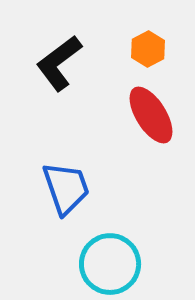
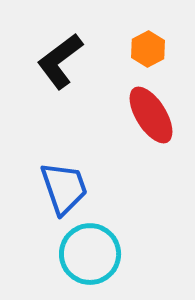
black L-shape: moved 1 px right, 2 px up
blue trapezoid: moved 2 px left
cyan circle: moved 20 px left, 10 px up
